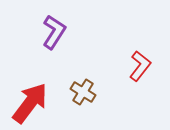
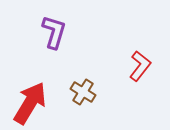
purple L-shape: rotated 16 degrees counterclockwise
red arrow: rotated 6 degrees counterclockwise
